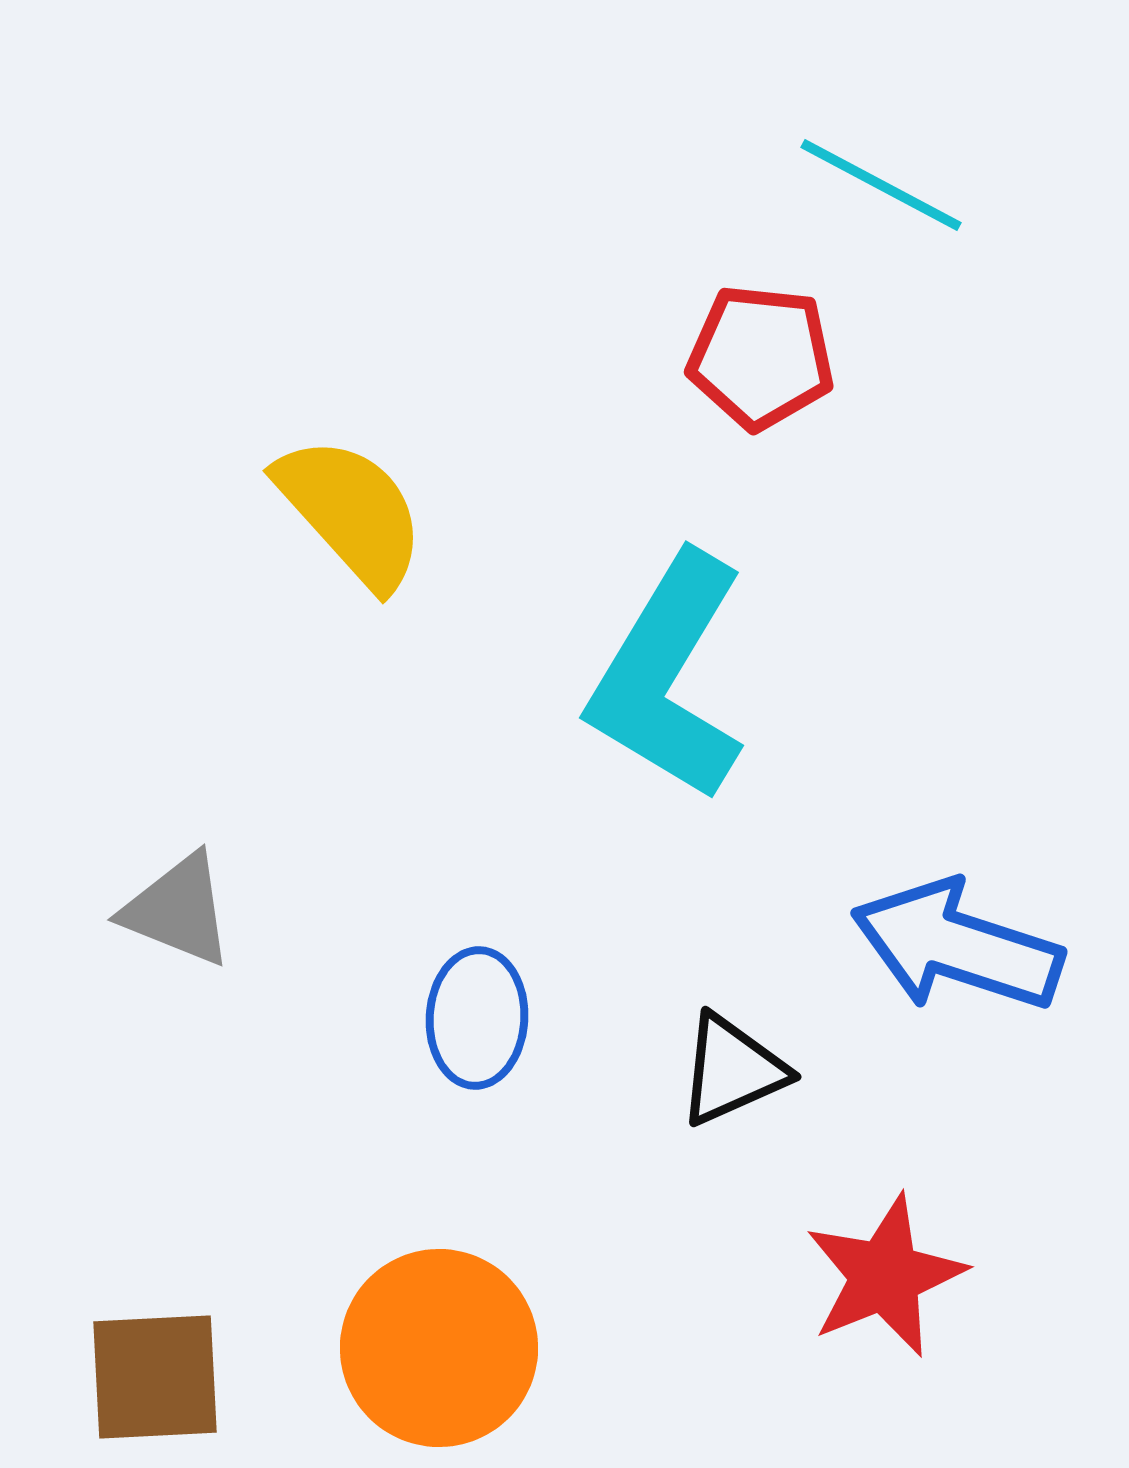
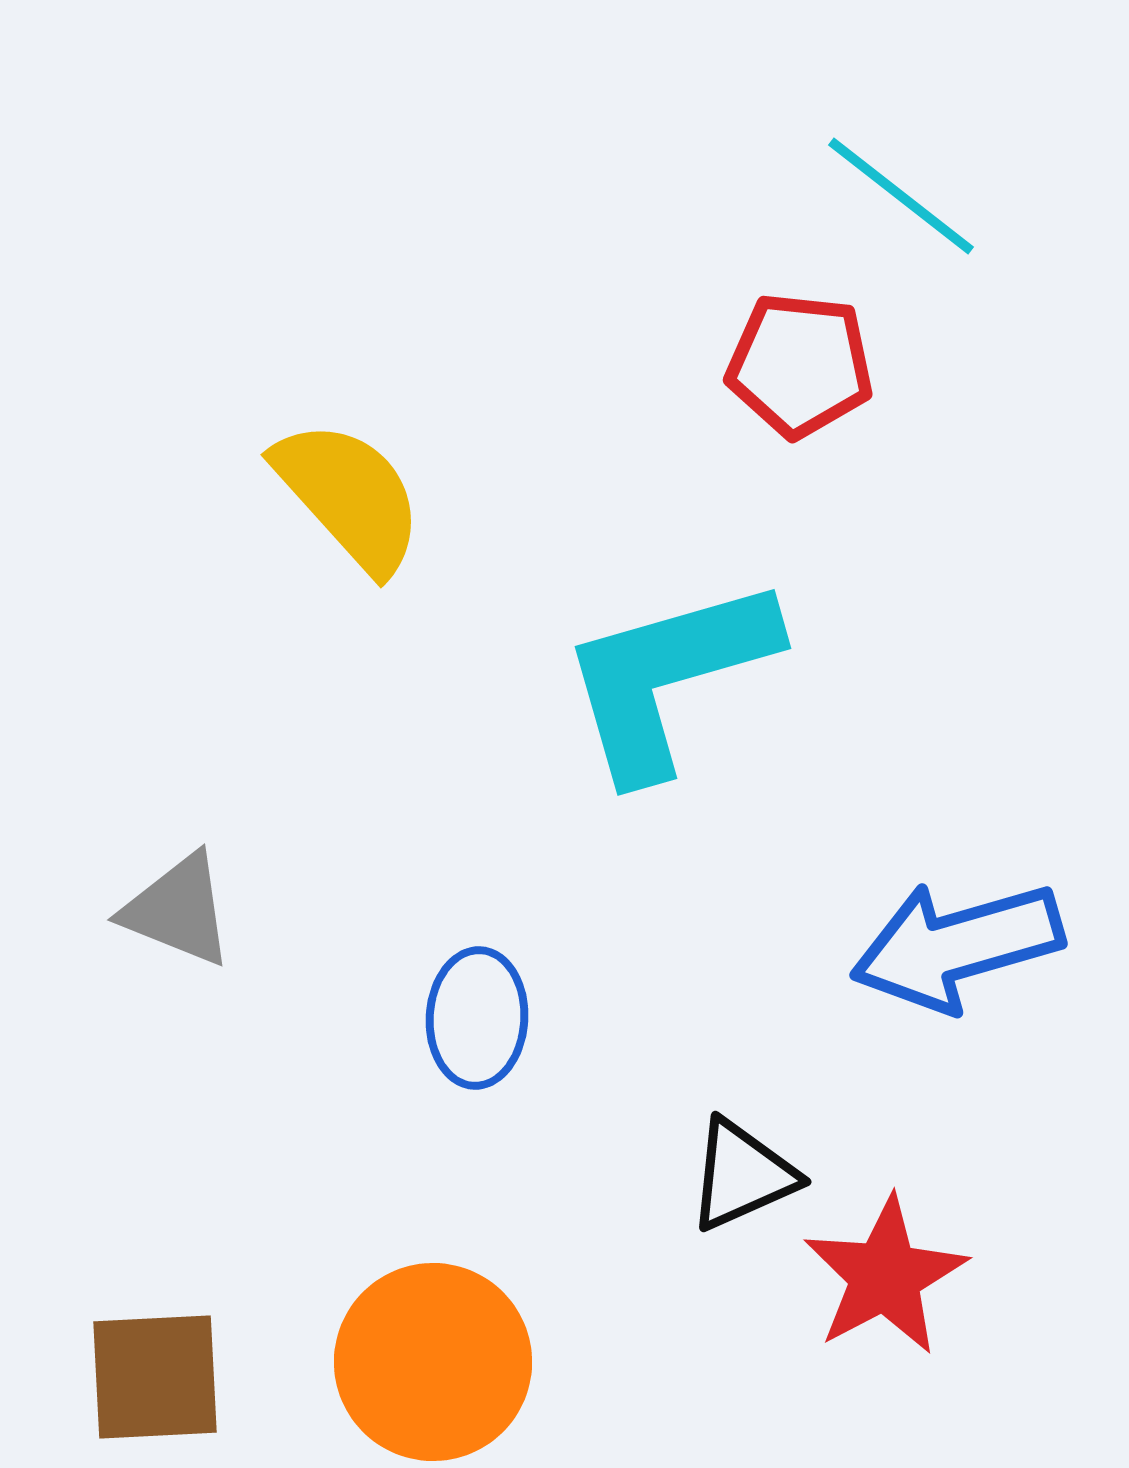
cyan line: moved 20 px right, 11 px down; rotated 10 degrees clockwise
red pentagon: moved 39 px right, 8 px down
yellow semicircle: moved 2 px left, 16 px up
cyan L-shape: rotated 43 degrees clockwise
blue arrow: rotated 34 degrees counterclockwise
black triangle: moved 10 px right, 105 px down
red star: rotated 6 degrees counterclockwise
orange circle: moved 6 px left, 14 px down
